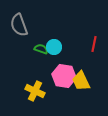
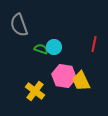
yellow cross: rotated 12 degrees clockwise
